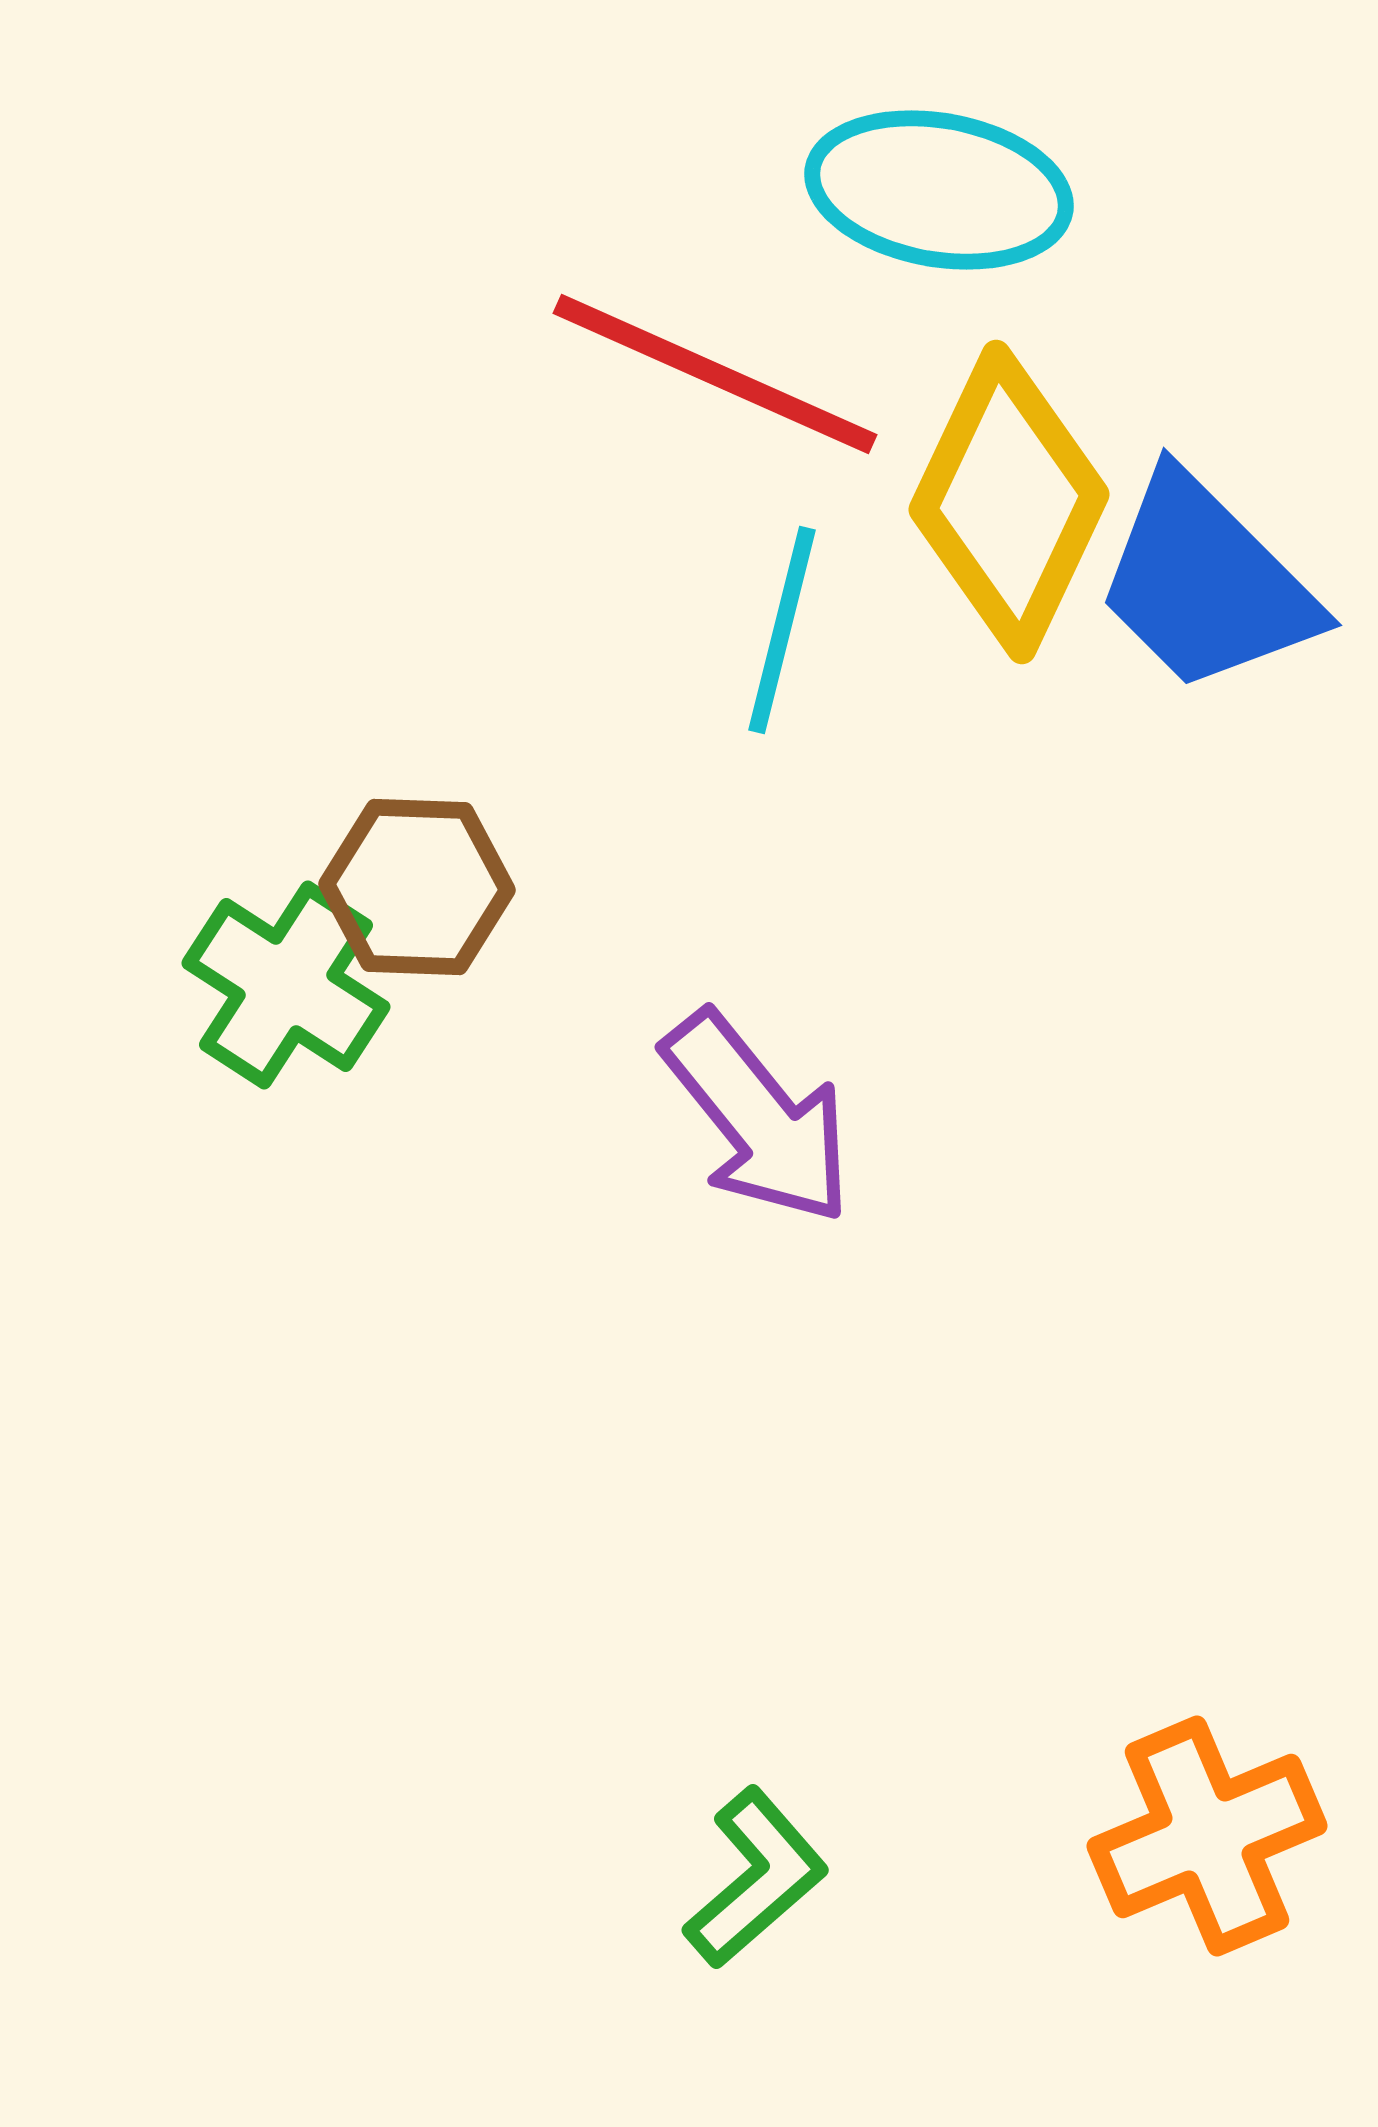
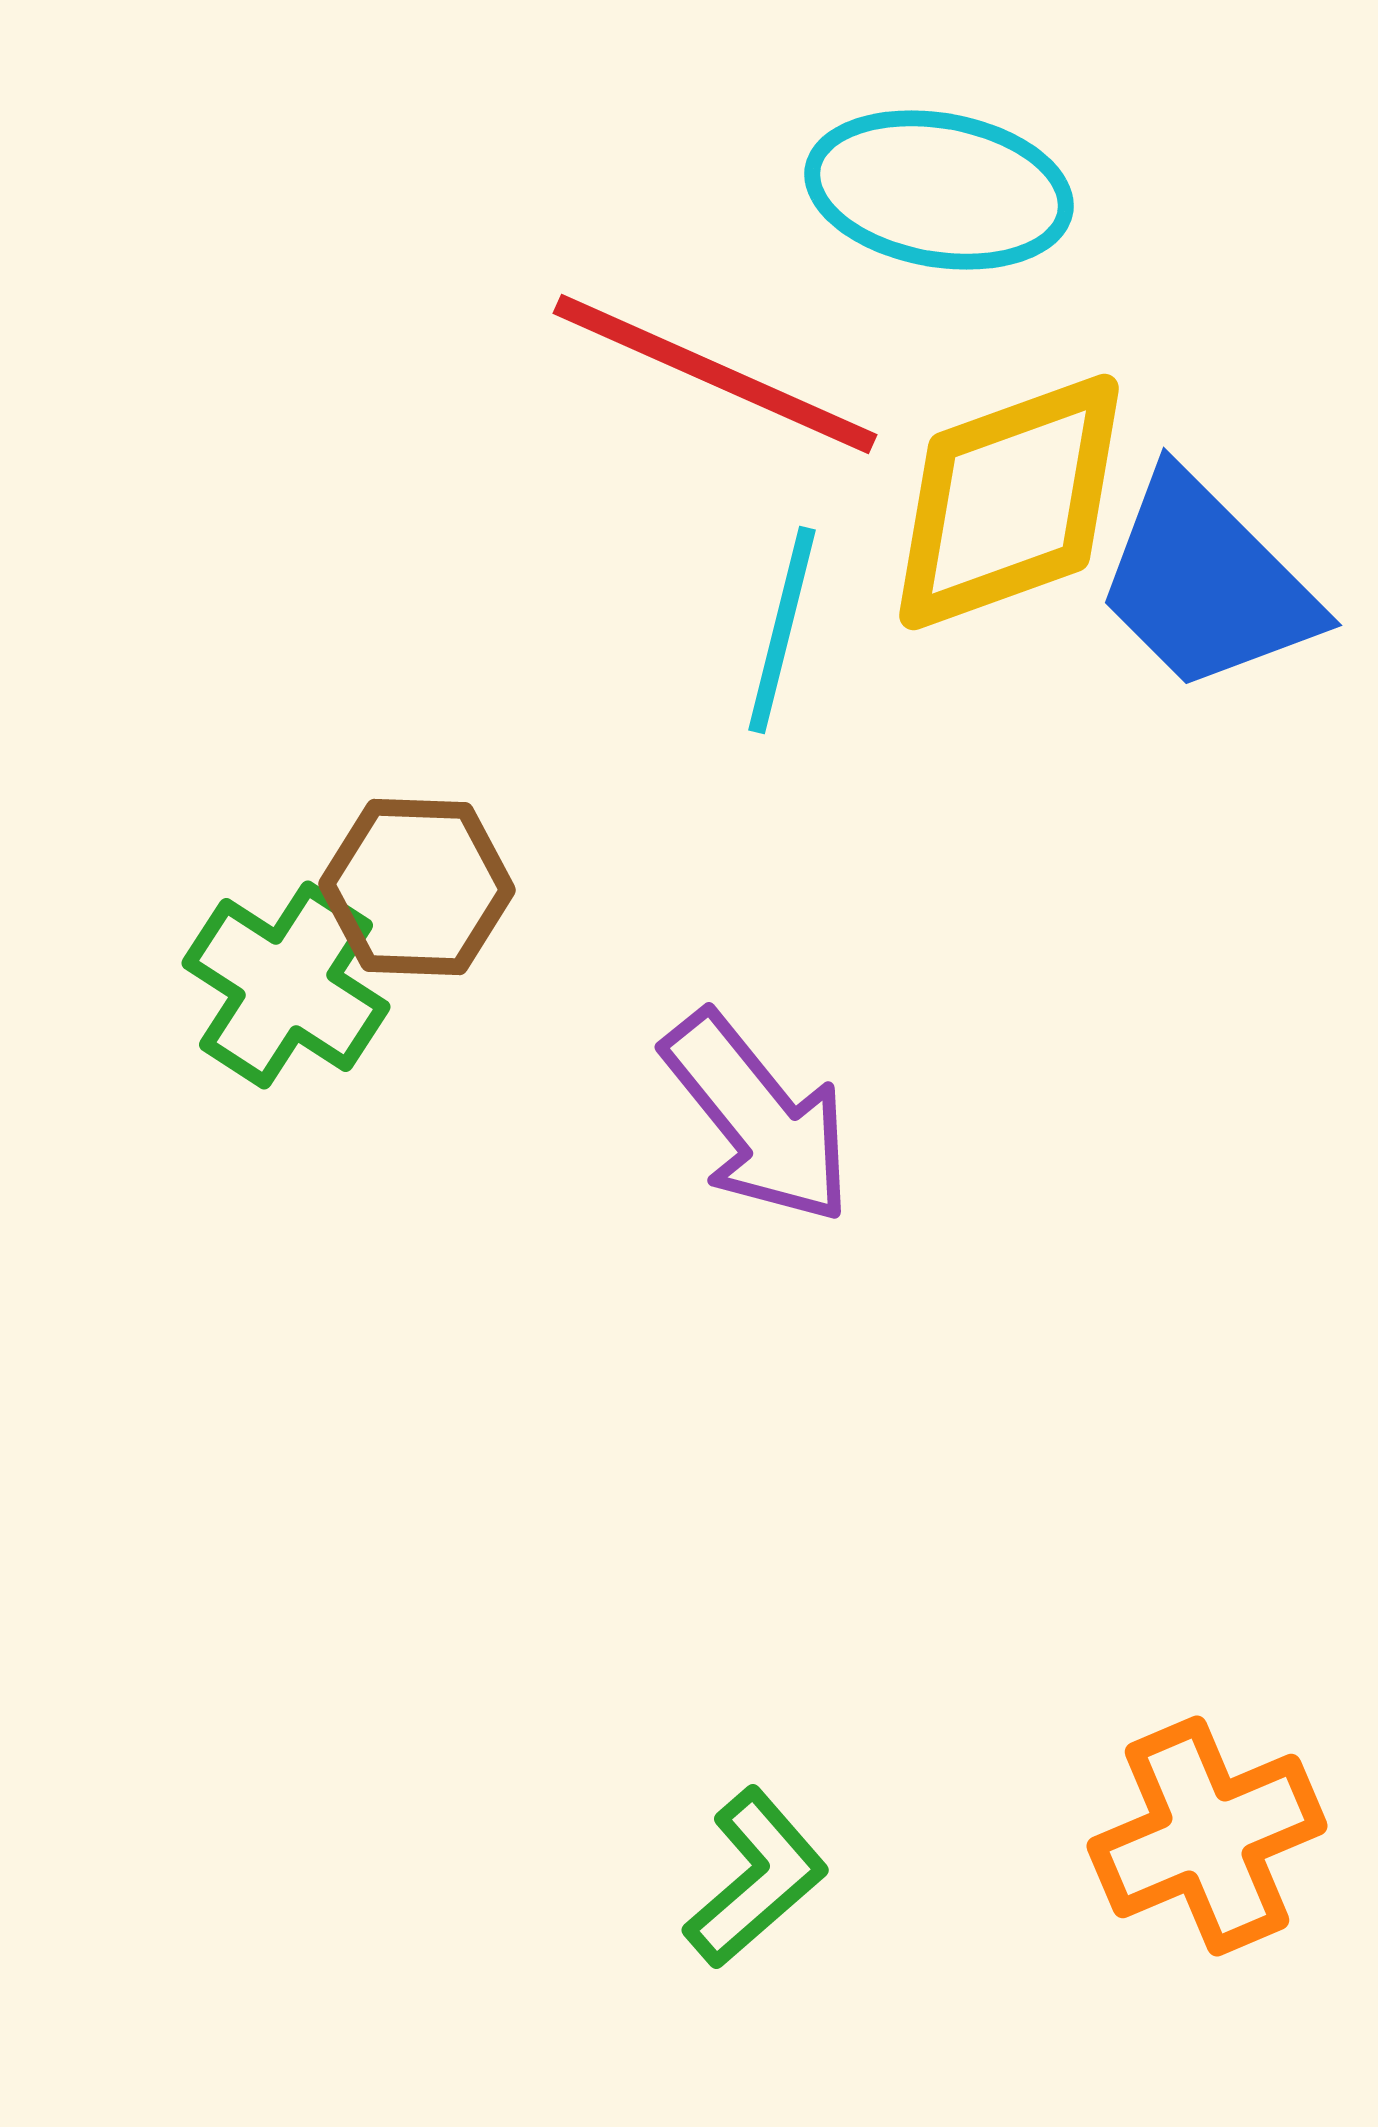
yellow diamond: rotated 45 degrees clockwise
